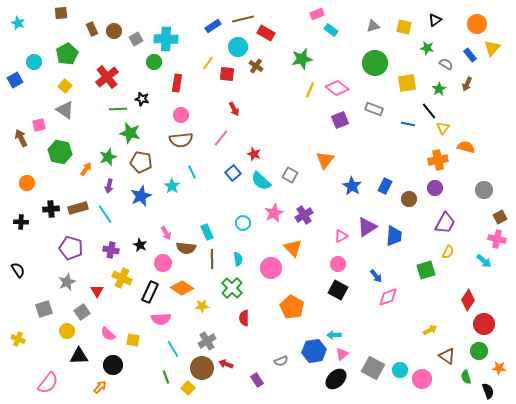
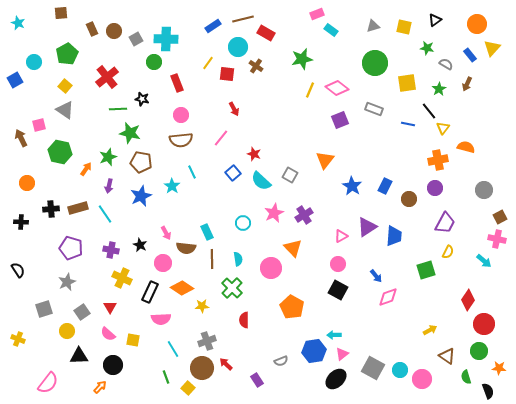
red rectangle at (177, 83): rotated 30 degrees counterclockwise
red triangle at (97, 291): moved 13 px right, 16 px down
red semicircle at (244, 318): moved 2 px down
gray cross at (207, 341): rotated 12 degrees clockwise
red arrow at (226, 364): rotated 24 degrees clockwise
